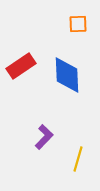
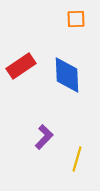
orange square: moved 2 px left, 5 px up
yellow line: moved 1 px left
